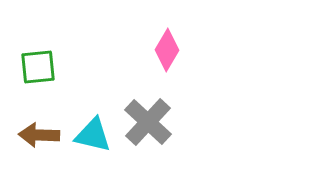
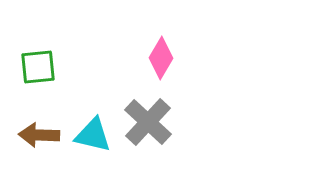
pink diamond: moved 6 px left, 8 px down
